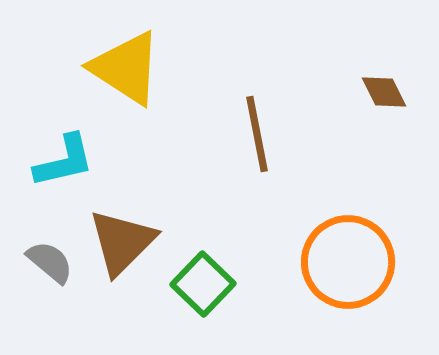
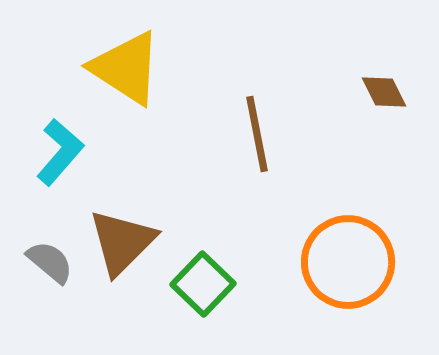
cyan L-shape: moved 4 px left, 9 px up; rotated 36 degrees counterclockwise
